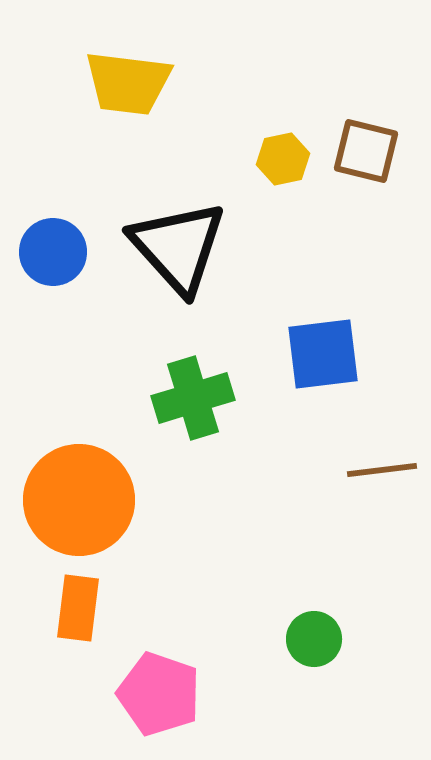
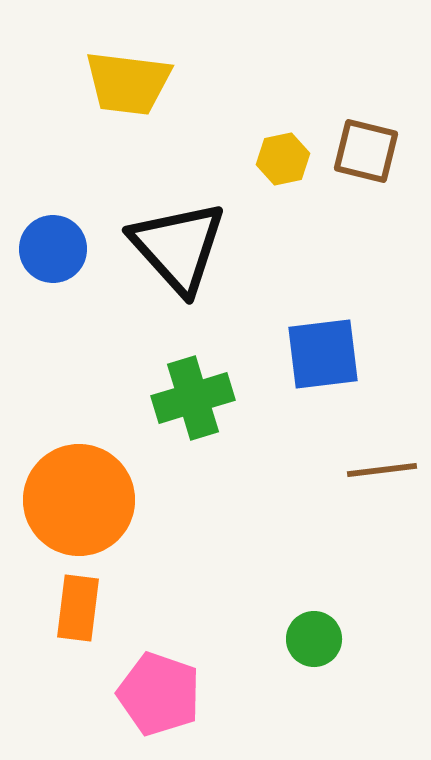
blue circle: moved 3 px up
